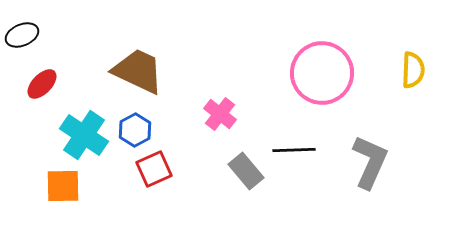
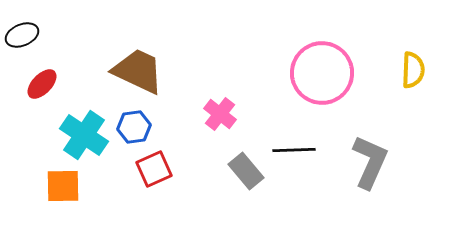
blue hexagon: moved 1 px left, 3 px up; rotated 20 degrees clockwise
